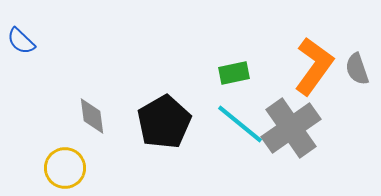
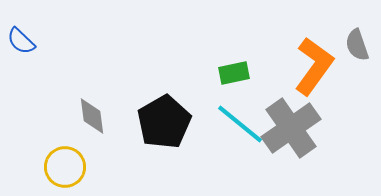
gray semicircle: moved 24 px up
yellow circle: moved 1 px up
